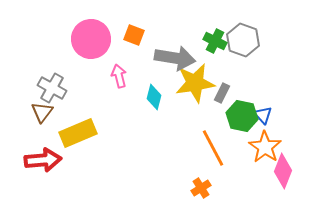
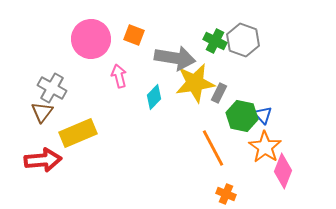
gray rectangle: moved 3 px left
cyan diamond: rotated 30 degrees clockwise
orange cross: moved 25 px right, 6 px down; rotated 36 degrees counterclockwise
